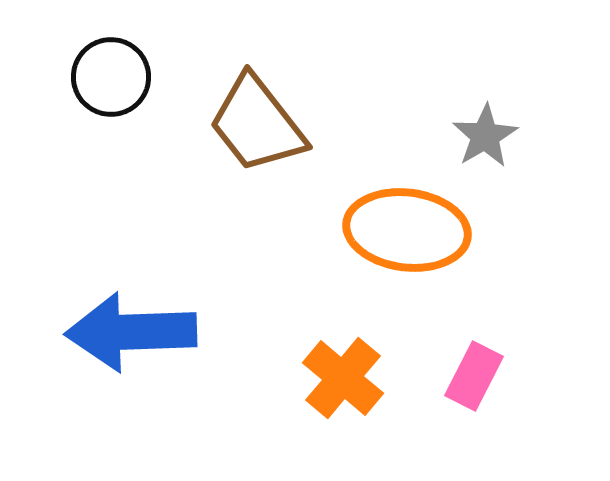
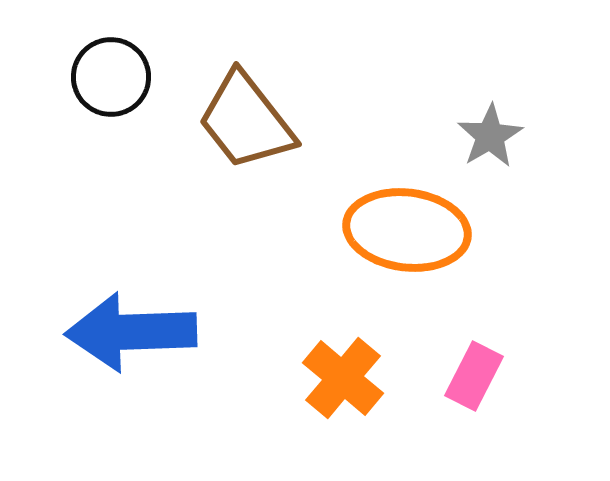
brown trapezoid: moved 11 px left, 3 px up
gray star: moved 5 px right
